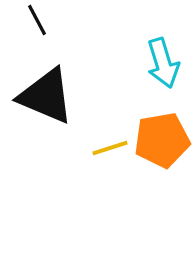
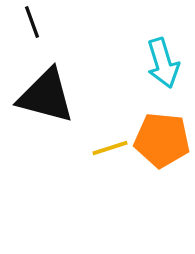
black line: moved 5 px left, 2 px down; rotated 8 degrees clockwise
black triangle: rotated 8 degrees counterclockwise
orange pentagon: rotated 16 degrees clockwise
